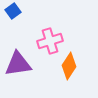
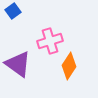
purple triangle: rotated 44 degrees clockwise
